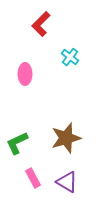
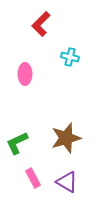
cyan cross: rotated 24 degrees counterclockwise
